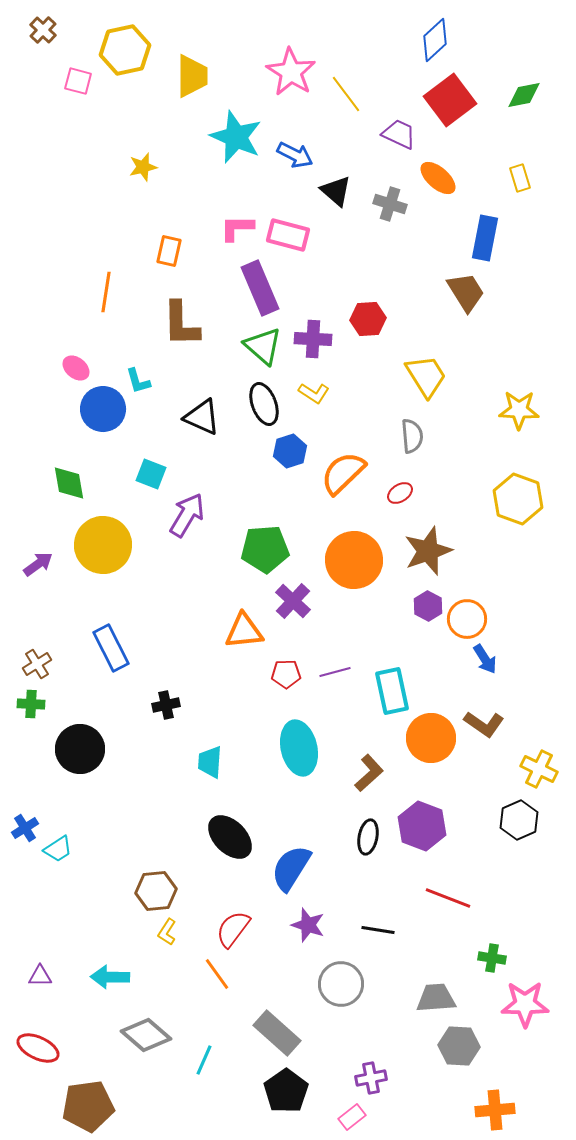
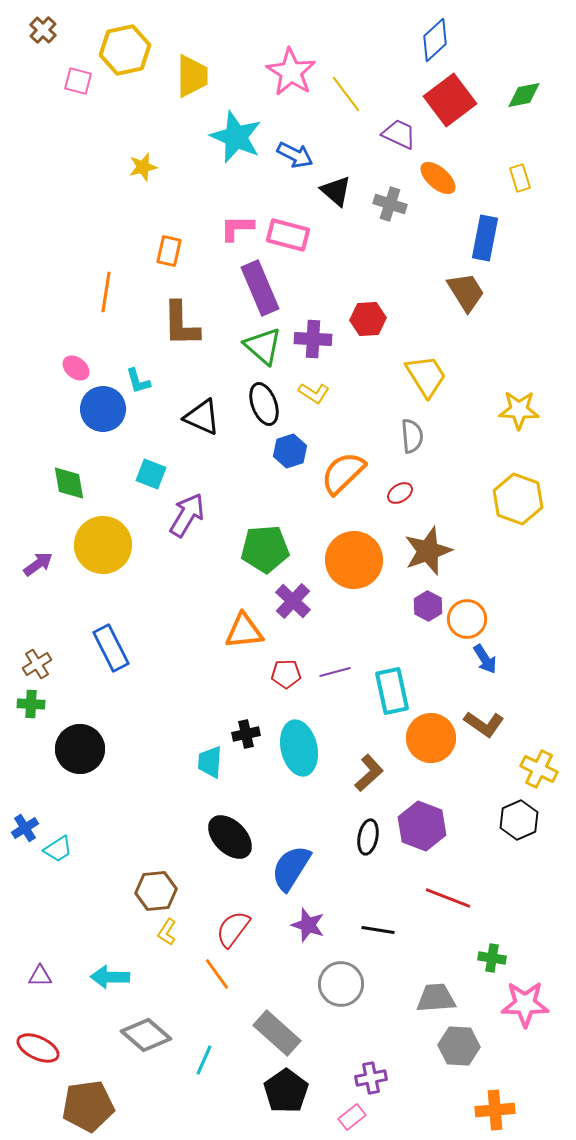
black cross at (166, 705): moved 80 px right, 29 px down
